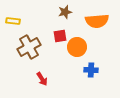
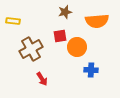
brown cross: moved 2 px right, 2 px down
